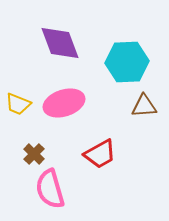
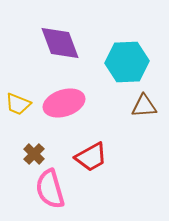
red trapezoid: moved 9 px left, 3 px down
